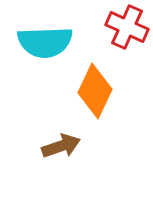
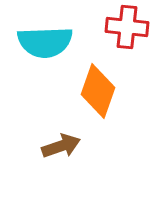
red cross: rotated 18 degrees counterclockwise
orange diamond: moved 3 px right; rotated 6 degrees counterclockwise
